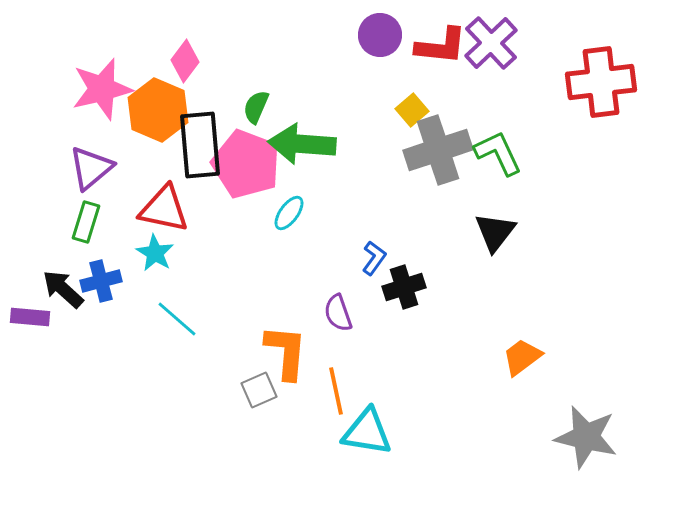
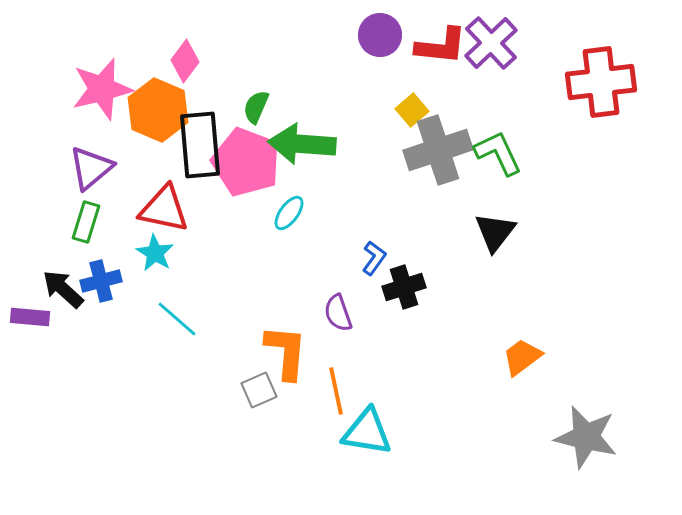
pink pentagon: moved 2 px up
